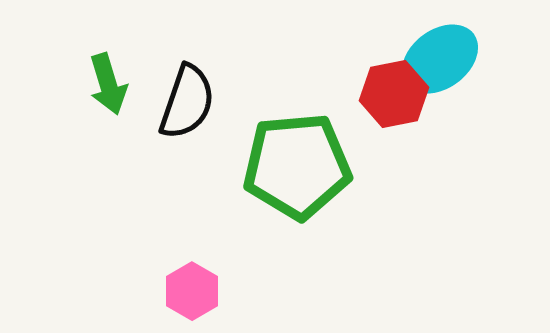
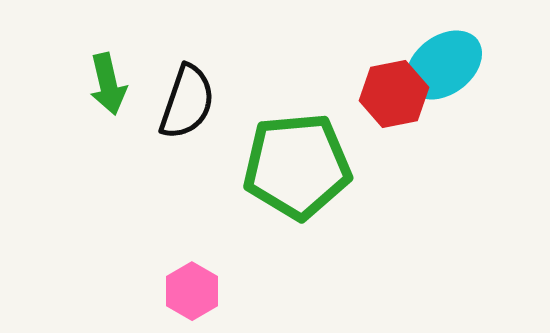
cyan ellipse: moved 4 px right, 6 px down
green arrow: rotated 4 degrees clockwise
